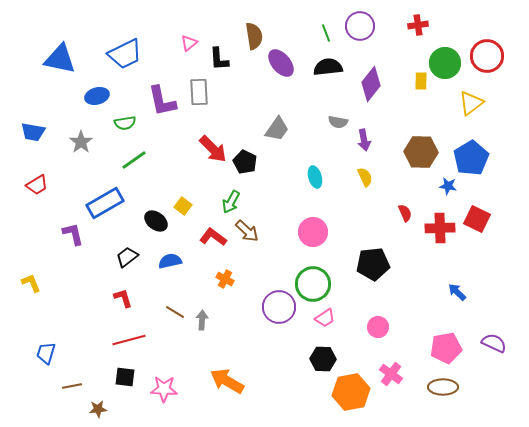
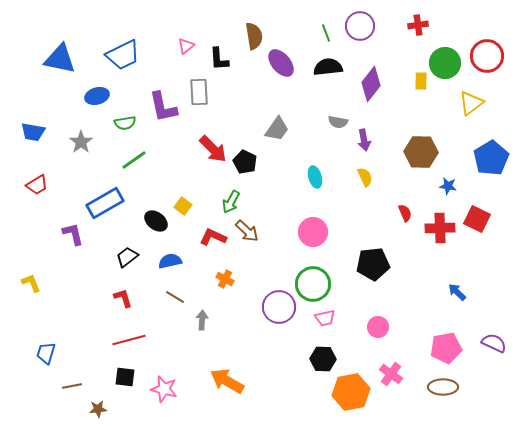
pink triangle at (189, 43): moved 3 px left, 3 px down
blue trapezoid at (125, 54): moved 2 px left, 1 px down
purple L-shape at (162, 101): moved 1 px right, 6 px down
blue pentagon at (471, 158): moved 20 px right
red L-shape at (213, 237): rotated 12 degrees counterclockwise
brown line at (175, 312): moved 15 px up
pink trapezoid at (325, 318): rotated 20 degrees clockwise
pink star at (164, 389): rotated 12 degrees clockwise
